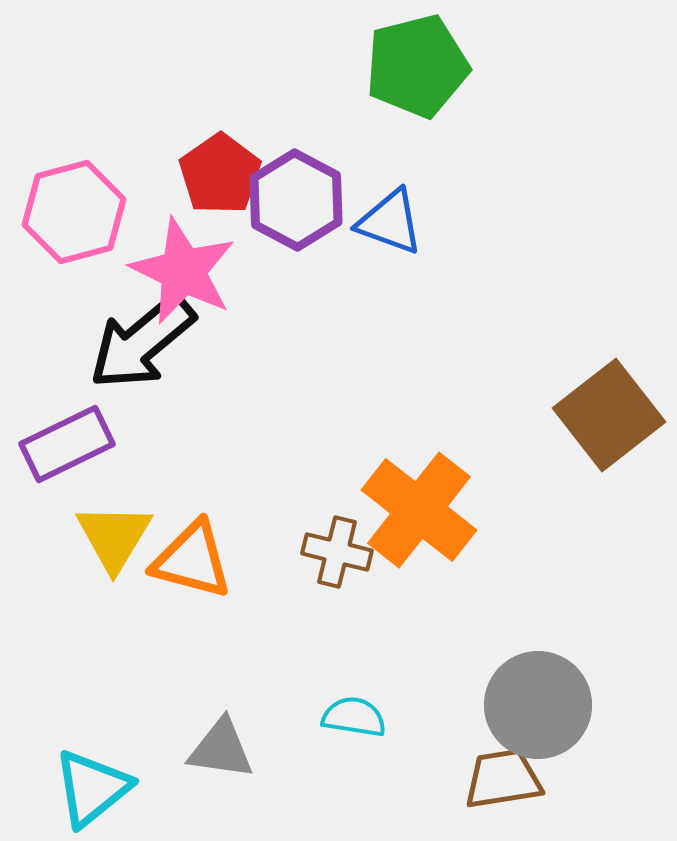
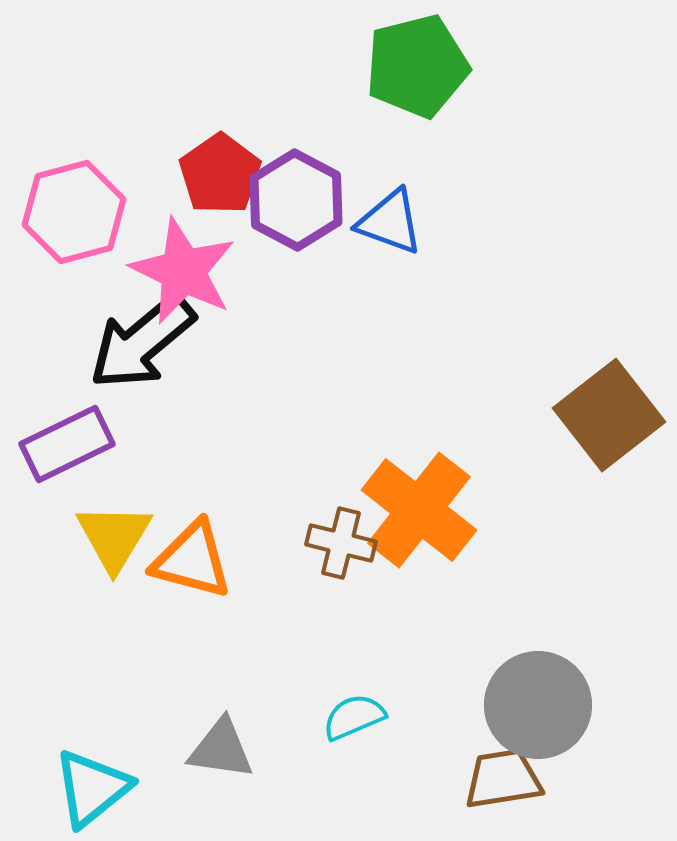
brown cross: moved 4 px right, 9 px up
cyan semicircle: rotated 32 degrees counterclockwise
